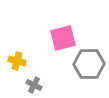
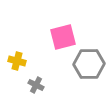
pink square: moved 1 px up
gray cross: moved 2 px right
